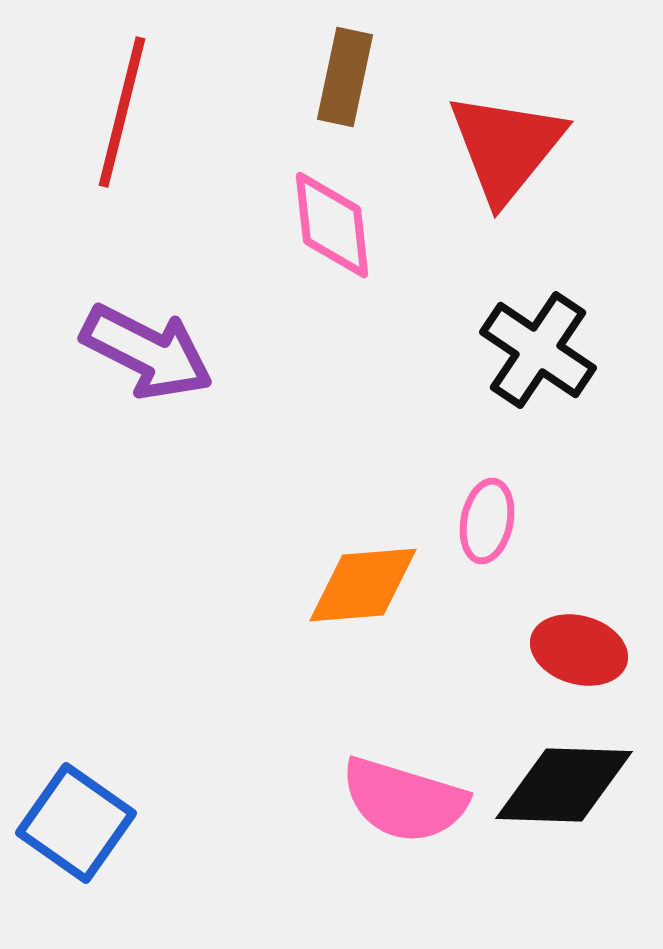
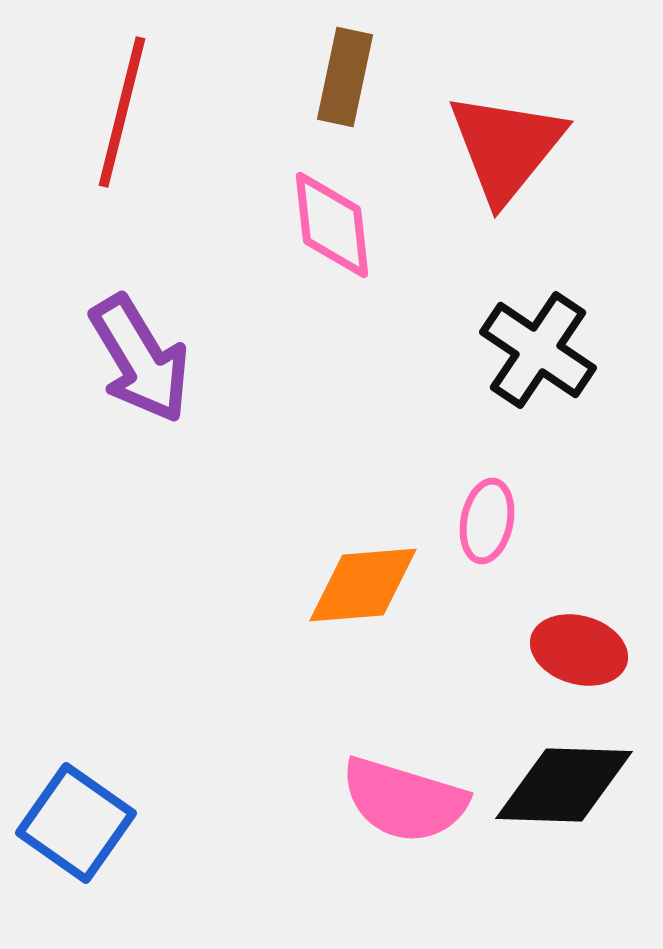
purple arrow: moved 7 px left, 7 px down; rotated 32 degrees clockwise
